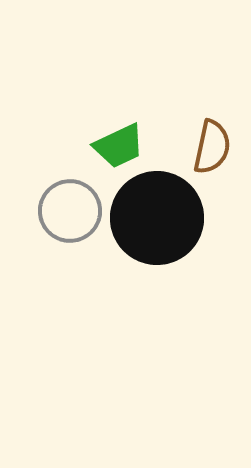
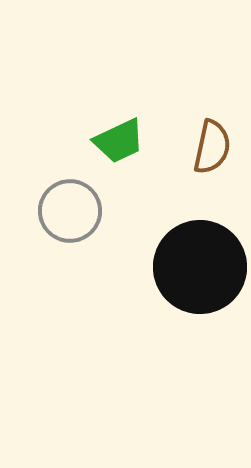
green trapezoid: moved 5 px up
black circle: moved 43 px right, 49 px down
